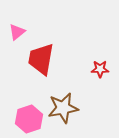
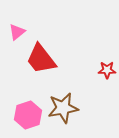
red trapezoid: rotated 48 degrees counterclockwise
red star: moved 7 px right, 1 px down
pink hexagon: moved 1 px left, 4 px up
